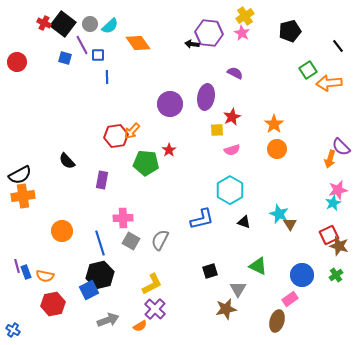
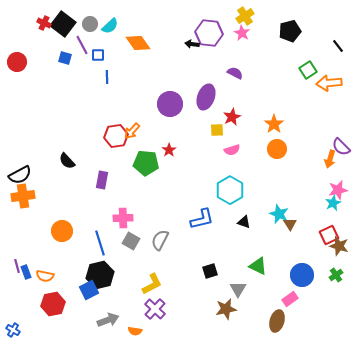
purple ellipse at (206, 97): rotated 10 degrees clockwise
orange semicircle at (140, 326): moved 5 px left, 5 px down; rotated 40 degrees clockwise
